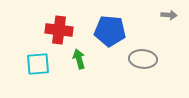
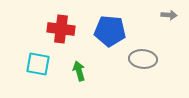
red cross: moved 2 px right, 1 px up
green arrow: moved 12 px down
cyan square: rotated 15 degrees clockwise
